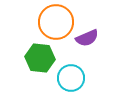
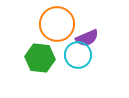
orange circle: moved 1 px right, 2 px down
cyan circle: moved 7 px right, 23 px up
